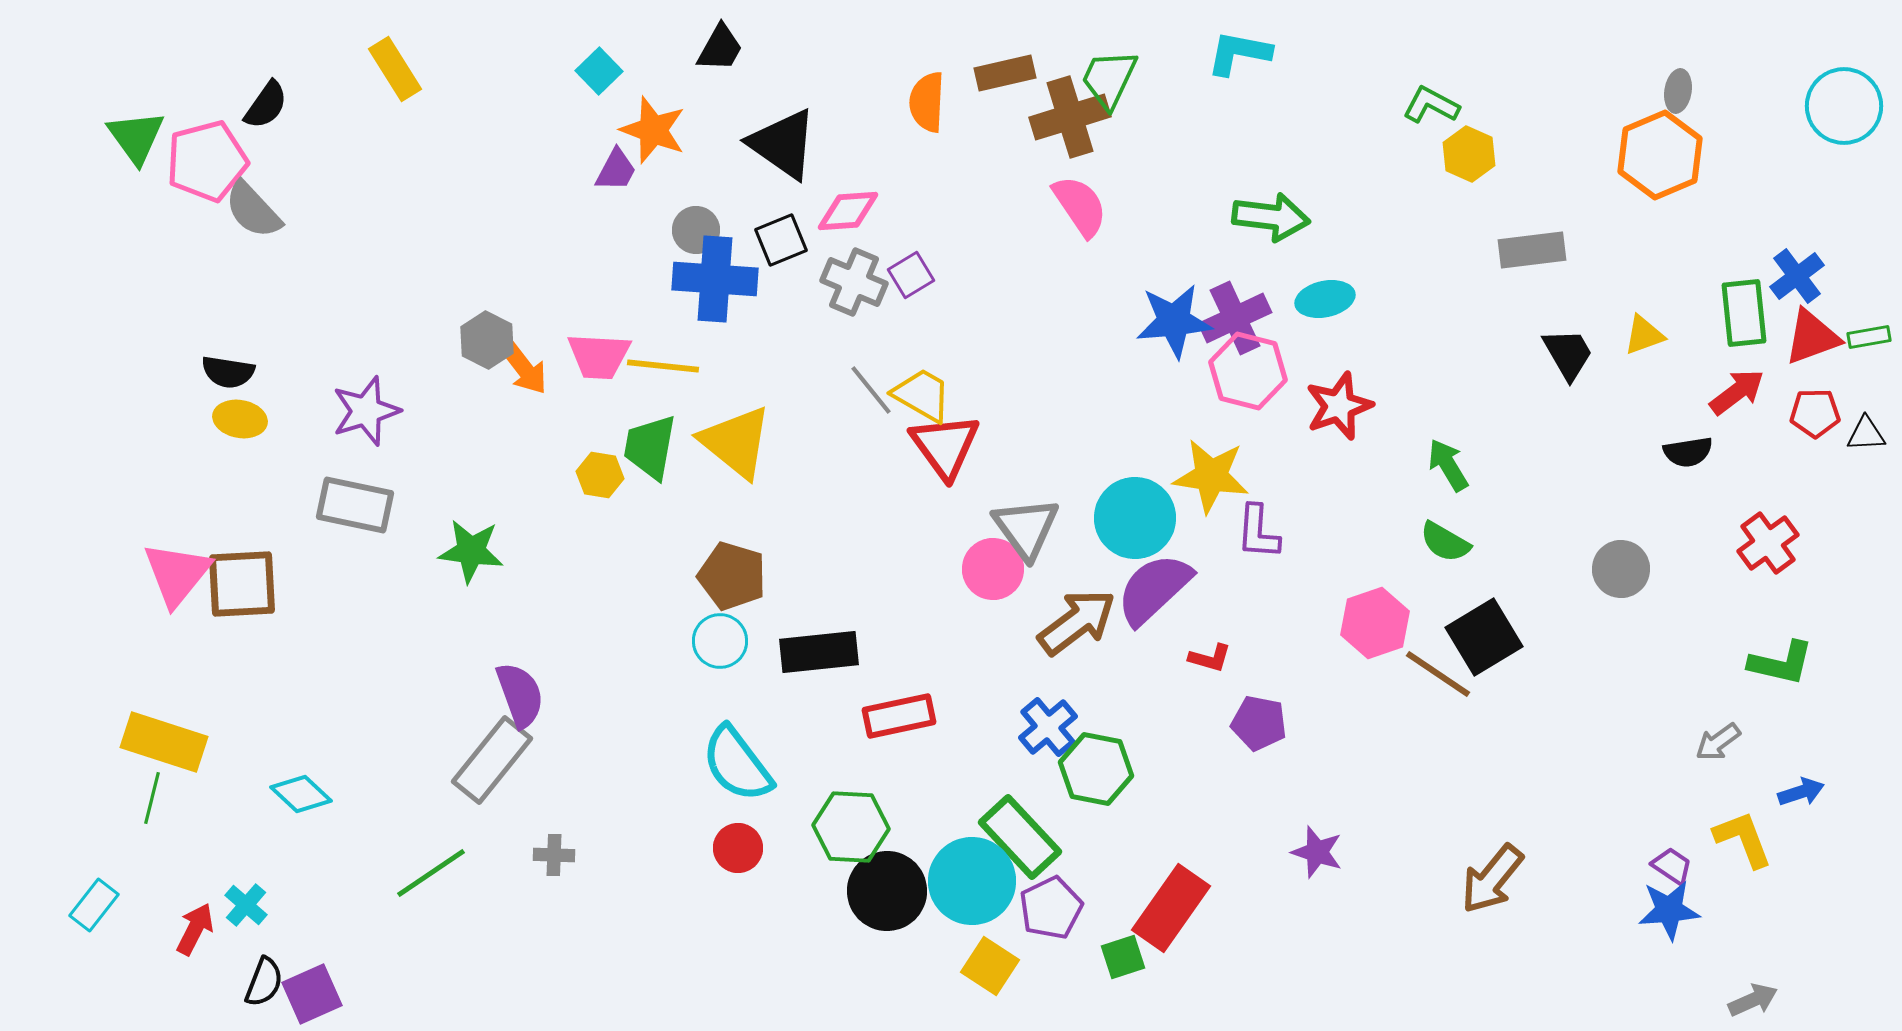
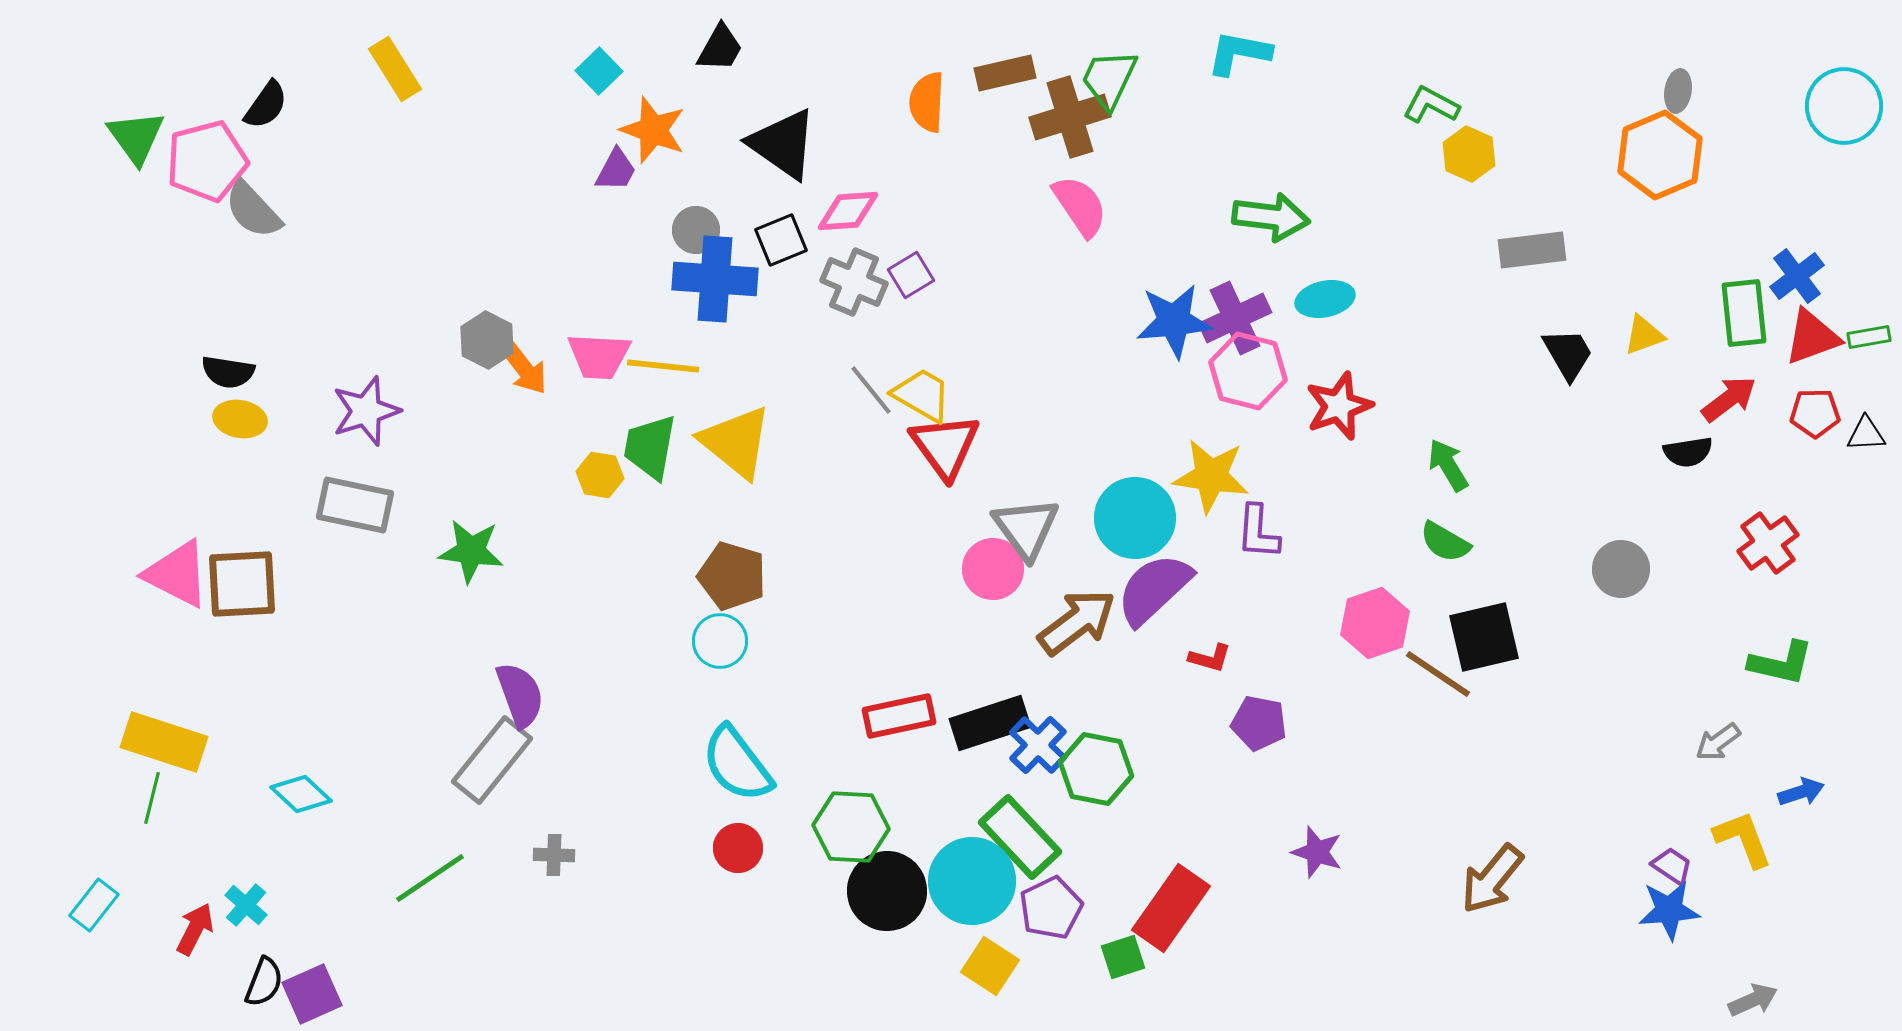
red arrow at (1737, 392): moved 8 px left, 7 px down
pink triangle at (177, 574): rotated 42 degrees counterclockwise
black square at (1484, 637): rotated 18 degrees clockwise
black rectangle at (819, 652): moved 171 px right, 71 px down; rotated 12 degrees counterclockwise
blue cross at (1048, 727): moved 10 px left, 18 px down; rotated 6 degrees counterclockwise
green line at (431, 873): moved 1 px left, 5 px down
